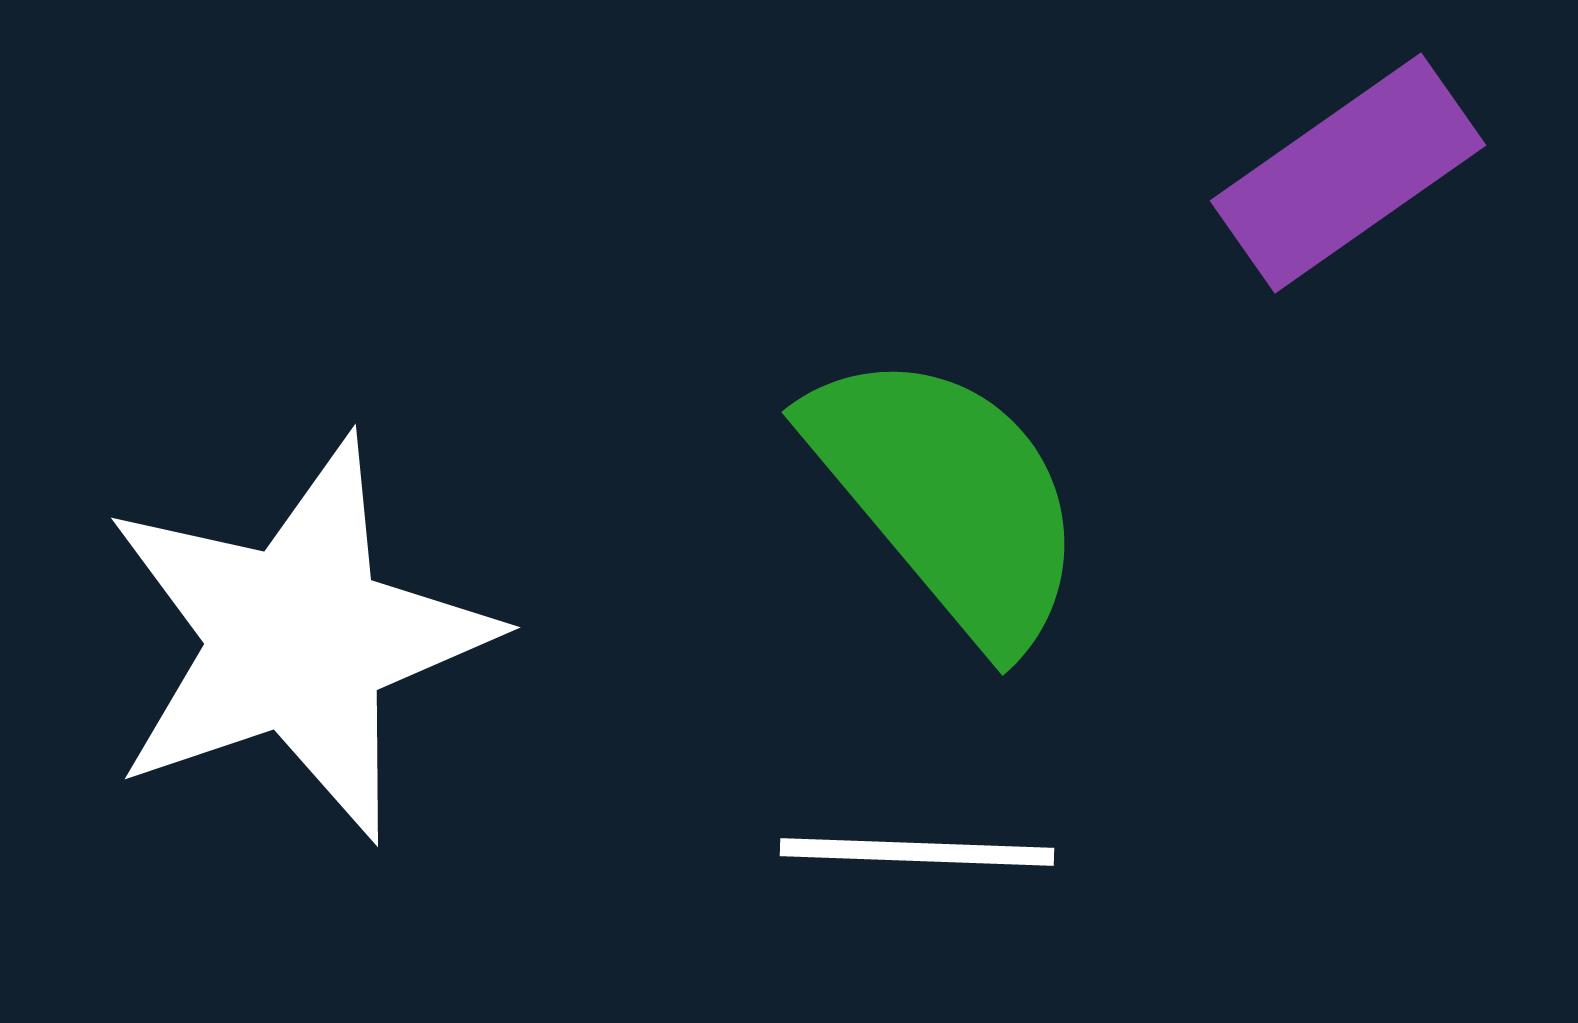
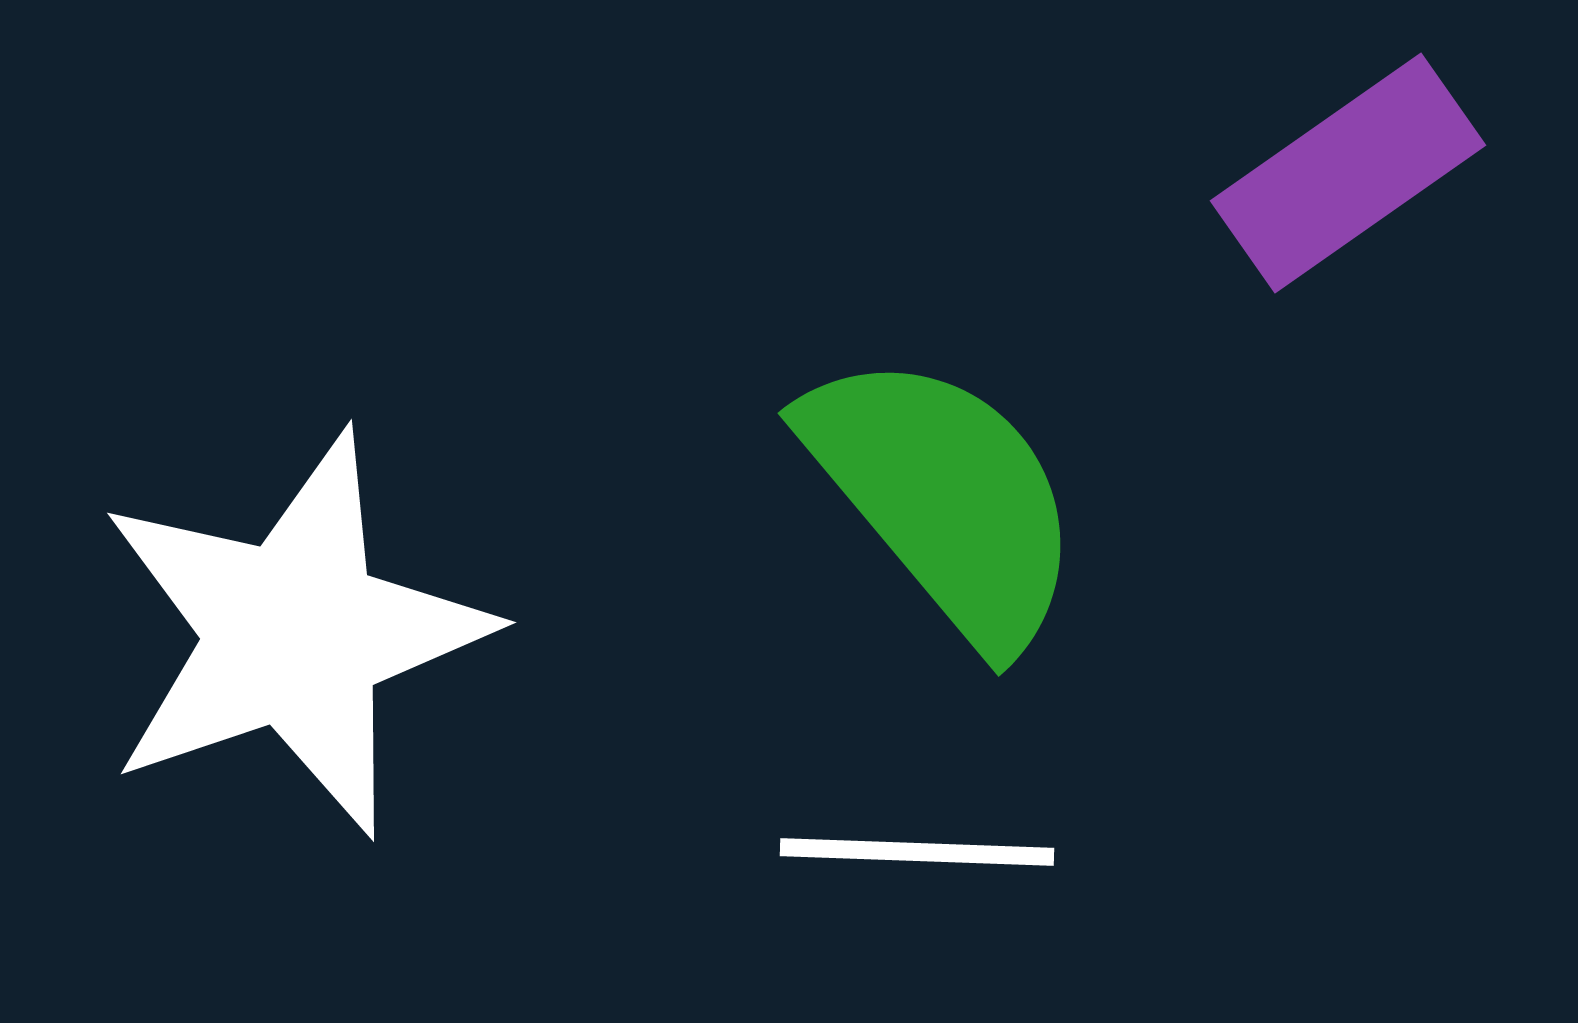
green semicircle: moved 4 px left, 1 px down
white star: moved 4 px left, 5 px up
